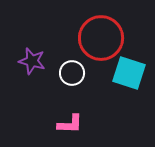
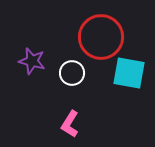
red circle: moved 1 px up
cyan square: rotated 8 degrees counterclockwise
pink L-shape: rotated 120 degrees clockwise
